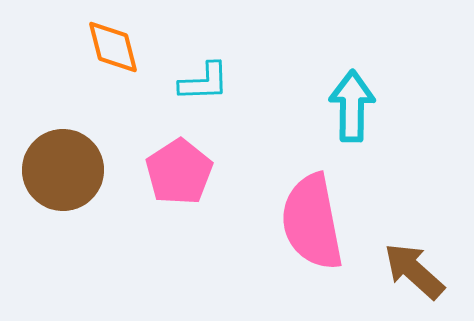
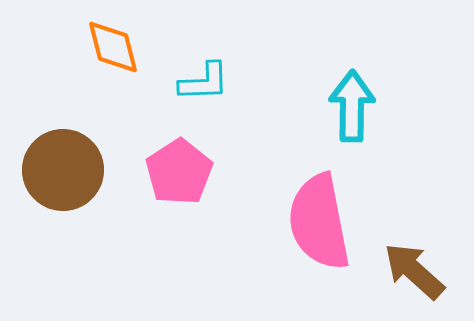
pink semicircle: moved 7 px right
